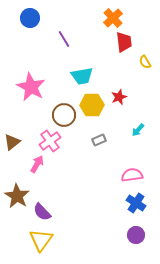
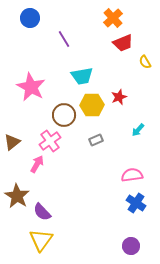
red trapezoid: moved 1 px left, 1 px down; rotated 75 degrees clockwise
gray rectangle: moved 3 px left
purple circle: moved 5 px left, 11 px down
